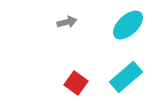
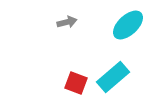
cyan rectangle: moved 13 px left
red square: rotated 15 degrees counterclockwise
